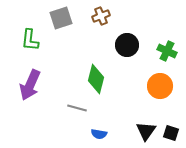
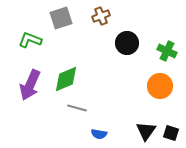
green L-shape: rotated 105 degrees clockwise
black circle: moved 2 px up
green diamond: moved 30 px left; rotated 52 degrees clockwise
